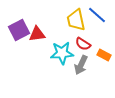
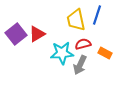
blue line: rotated 66 degrees clockwise
purple square: moved 3 px left, 4 px down; rotated 10 degrees counterclockwise
red triangle: rotated 24 degrees counterclockwise
red semicircle: rotated 133 degrees clockwise
orange rectangle: moved 1 px right, 2 px up
gray arrow: moved 1 px left
